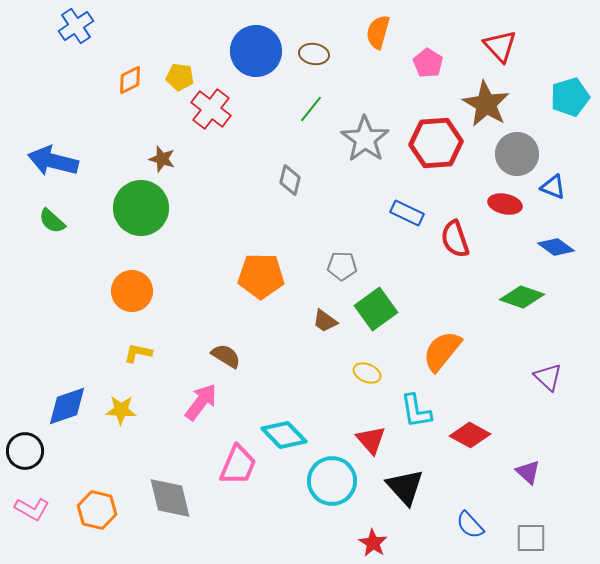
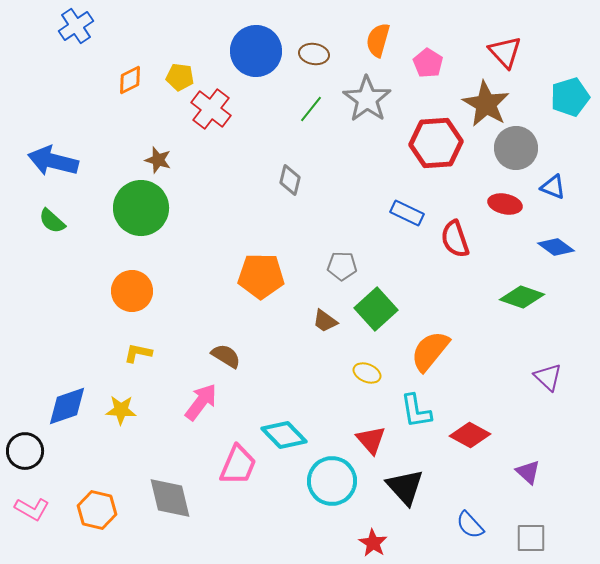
orange semicircle at (378, 32): moved 8 px down
red triangle at (500, 46): moved 5 px right, 6 px down
gray star at (365, 139): moved 2 px right, 40 px up
gray circle at (517, 154): moved 1 px left, 6 px up
brown star at (162, 159): moved 4 px left, 1 px down
green square at (376, 309): rotated 6 degrees counterclockwise
orange semicircle at (442, 351): moved 12 px left
